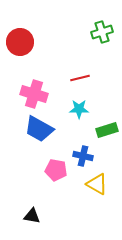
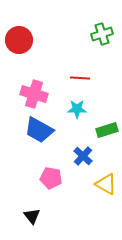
green cross: moved 2 px down
red circle: moved 1 px left, 2 px up
red line: rotated 18 degrees clockwise
cyan star: moved 2 px left
blue trapezoid: moved 1 px down
blue cross: rotated 30 degrees clockwise
pink pentagon: moved 5 px left, 8 px down
yellow triangle: moved 9 px right
black triangle: rotated 42 degrees clockwise
